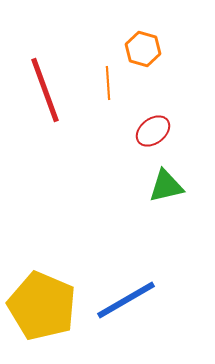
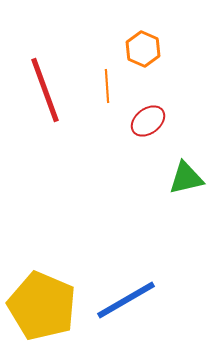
orange hexagon: rotated 8 degrees clockwise
orange line: moved 1 px left, 3 px down
red ellipse: moved 5 px left, 10 px up
green triangle: moved 20 px right, 8 px up
